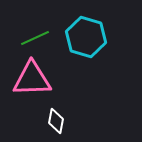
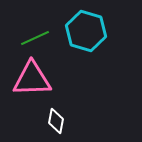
cyan hexagon: moved 6 px up
